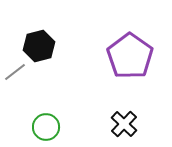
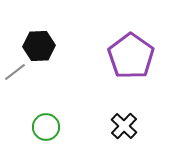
black hexagon: rotated 12 degrees clockwise
purple pentagon: moved 1 px right
black cross: moved 2 px down
